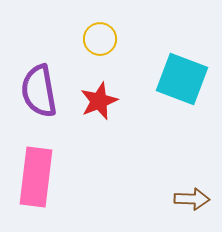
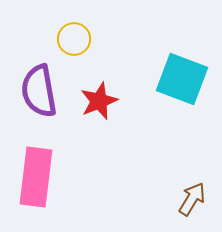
yellow circle: moved 26 px left
brown arrow: rotated 60 degrees counterclockwise
